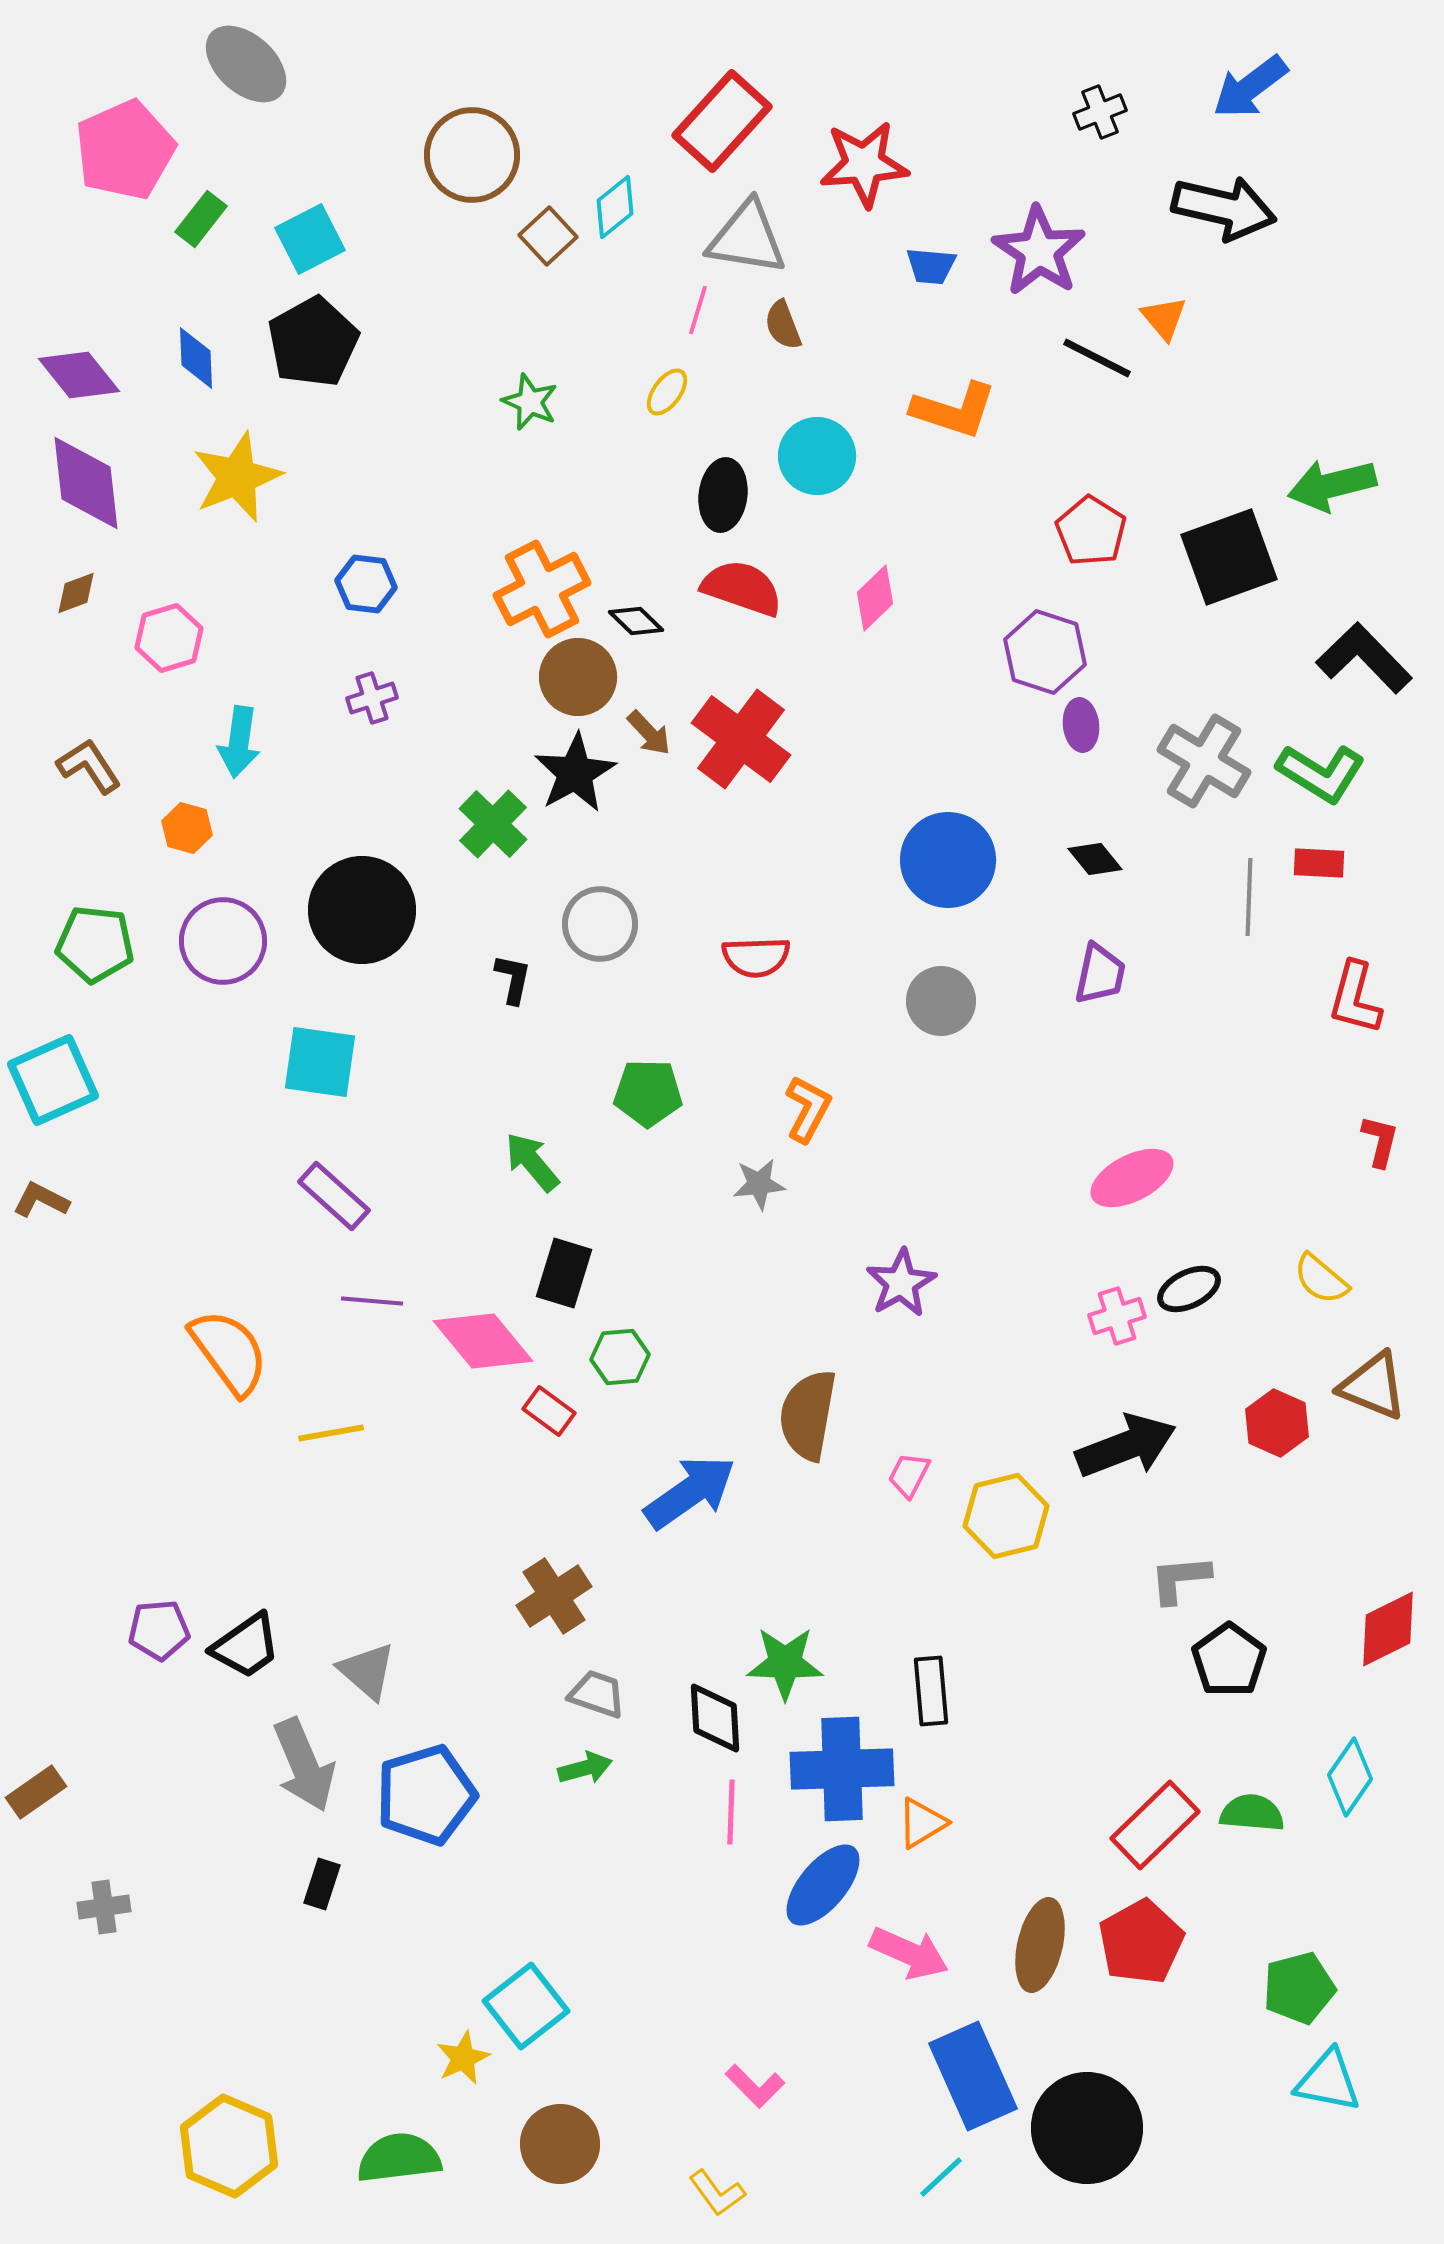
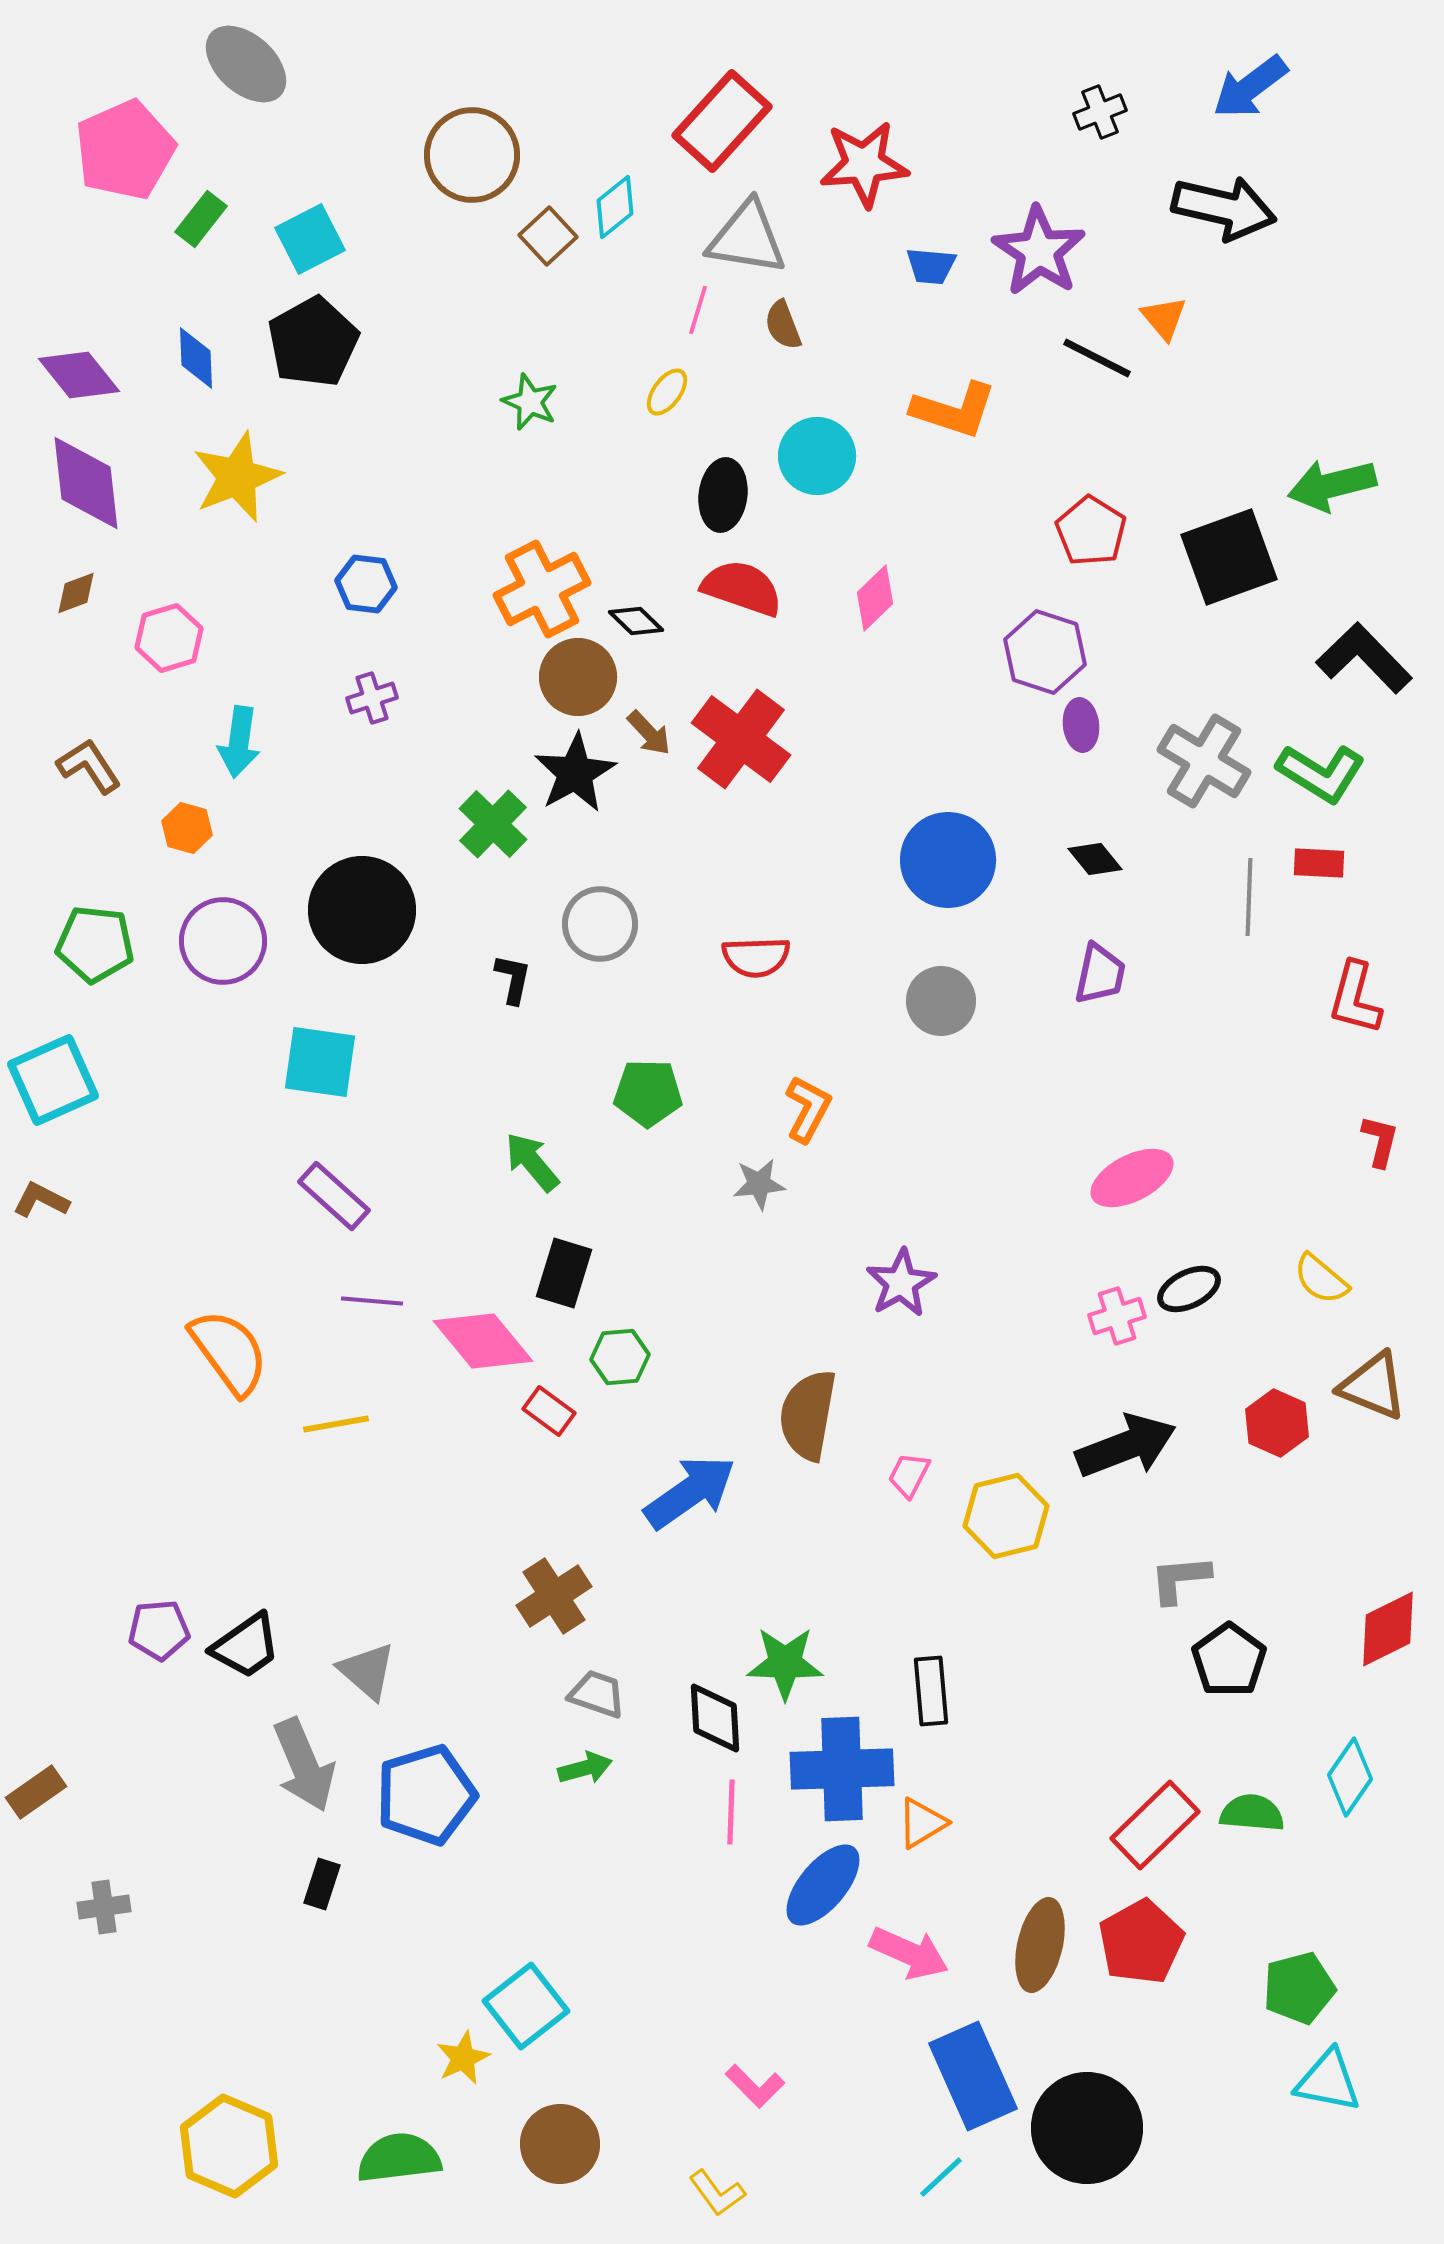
yellow line at (331, 1433): moved 5 px right, 9 px up
